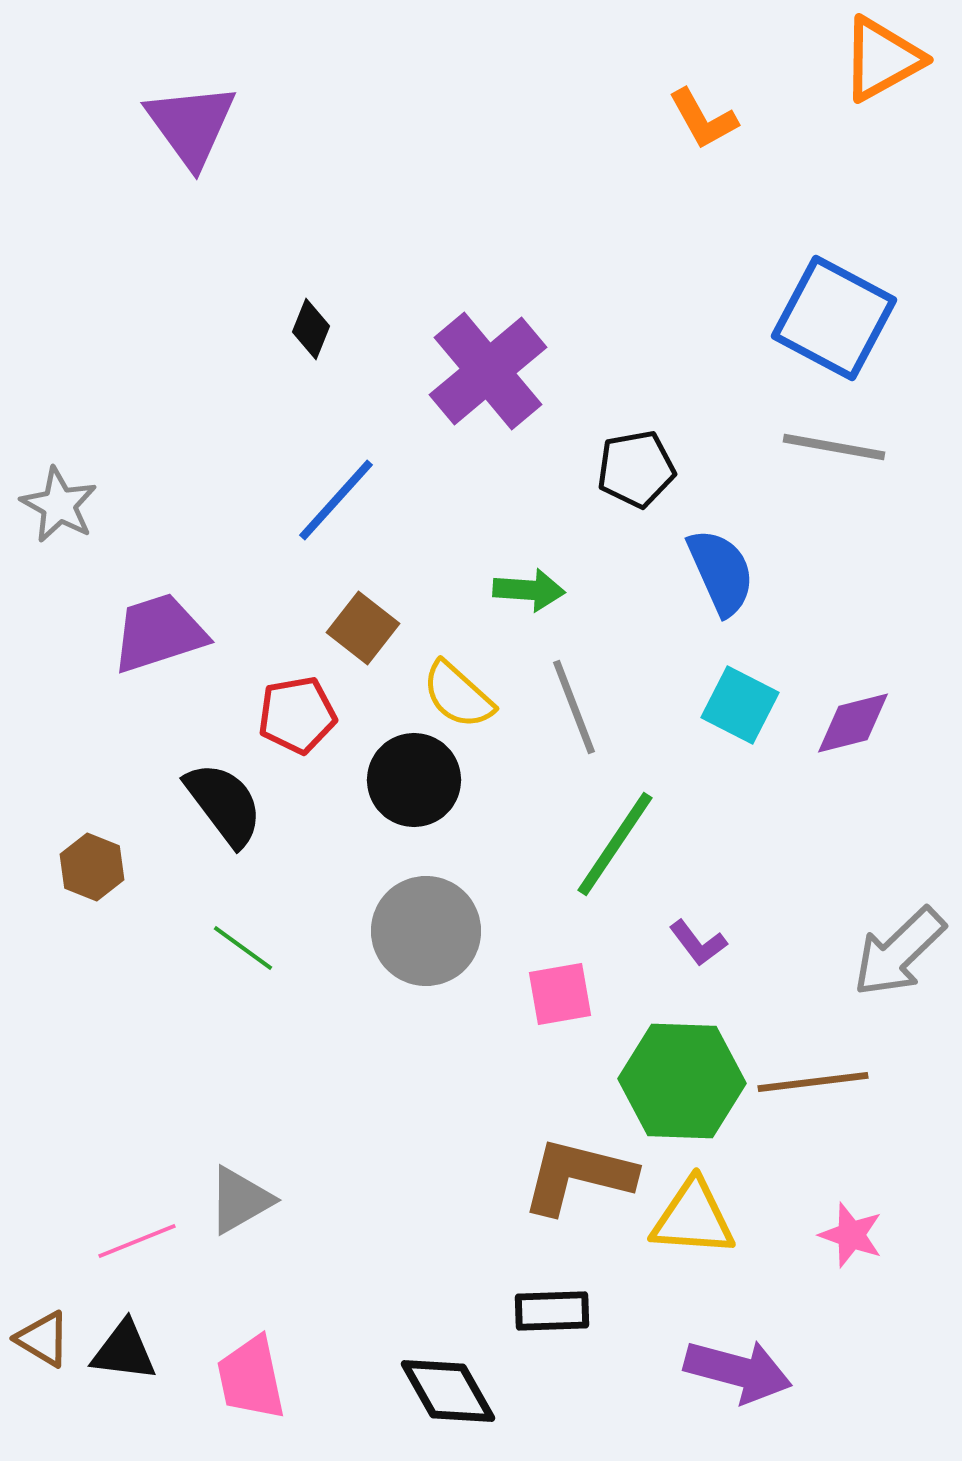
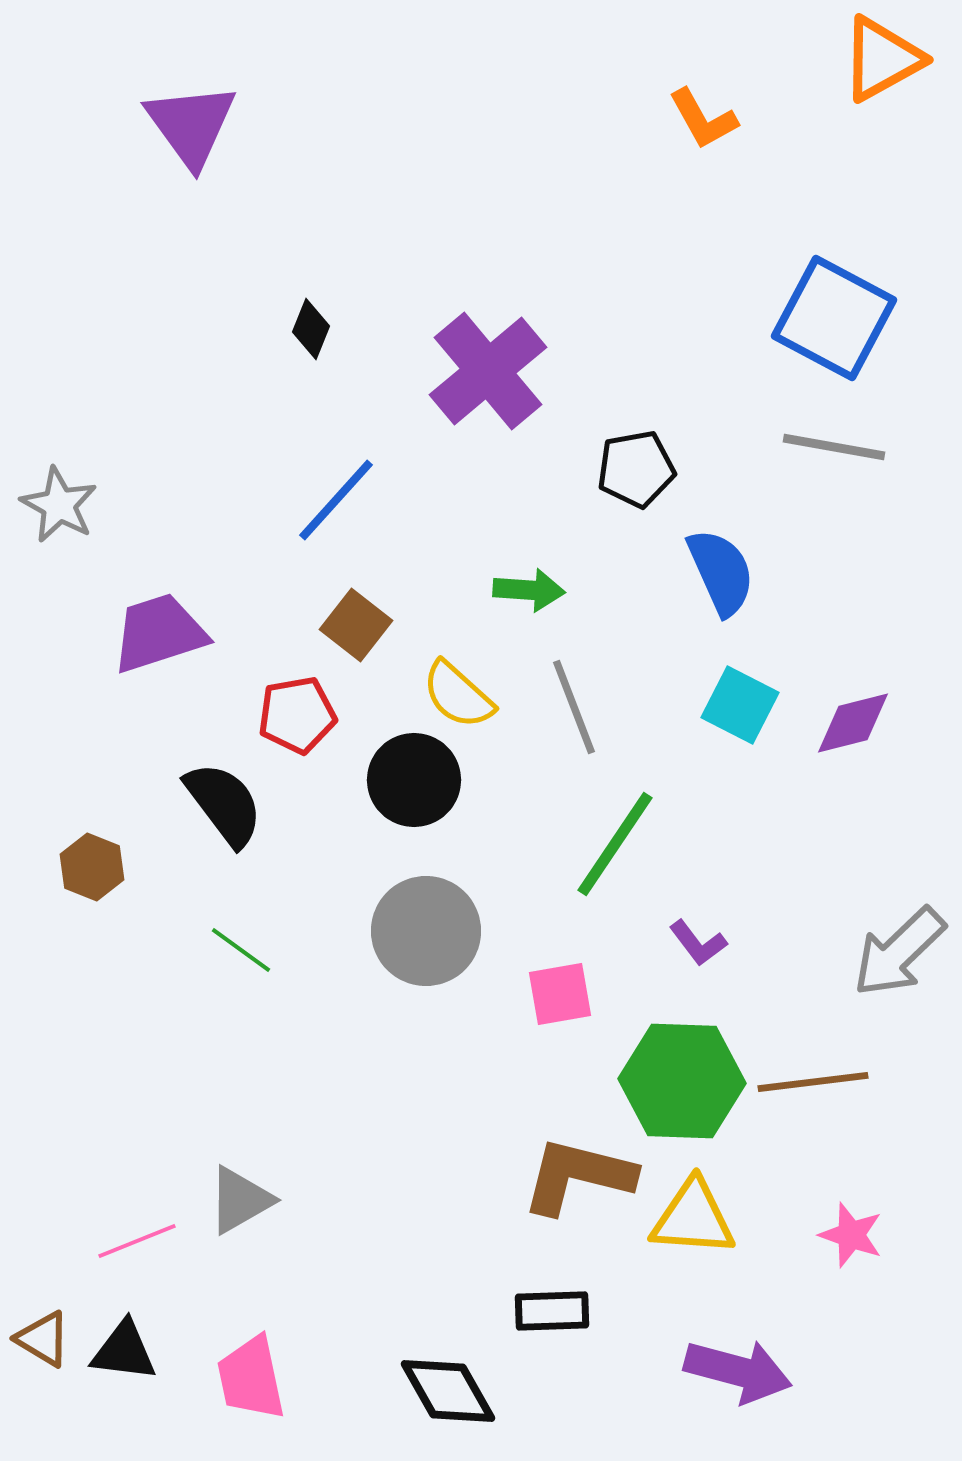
brown square at (363, 628): moved 7 px left, 3 px up
green line at (243, 948): moved 2 px left, 2 px down
